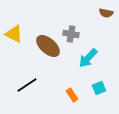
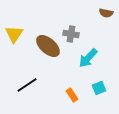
yellow triangle: rotated 36 degrees clockwise
